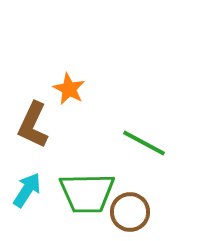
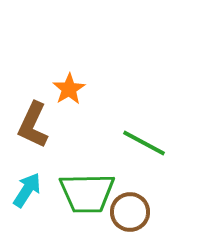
orange star: rotated 12 degrees clockwise
